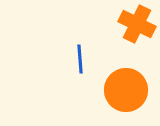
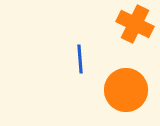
orange cross: moved 2 px left
